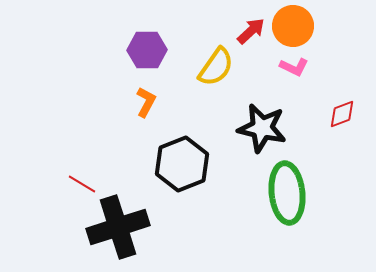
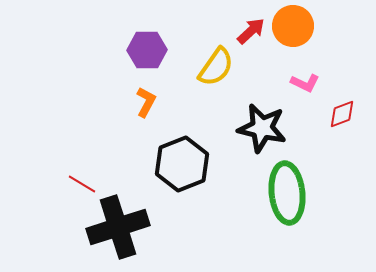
pink L-shape: moved 11 px right, 16 px down
